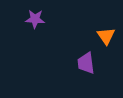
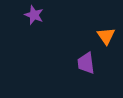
purple star: moved 1 px left, 4 px up; rotated 18 degrees clockwise
